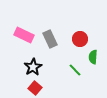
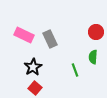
red circle: moved 16 px right, 7 px up
green line: rotated 24 degrees clockwise
